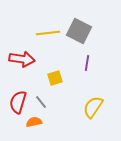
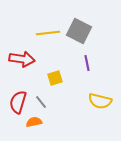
purple line: rotated 21 degrees counterclockwise
yellow semicircle: moved 7 px right, 6 px up; rotated 110 degrees counterclockwise
